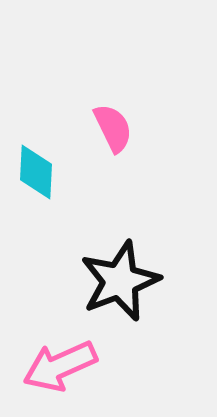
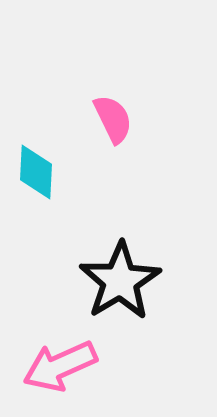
pink semicircle: moved 9 px up
black star: rotated 10 degrees counterclockwise
